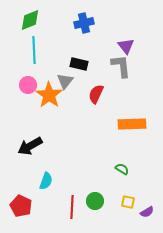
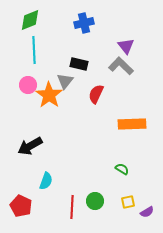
gray L-shape: rotated 40 degrees counterclockwise
yellow square: rotated 24 degrees counterclockwise
